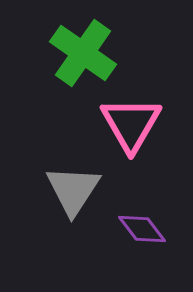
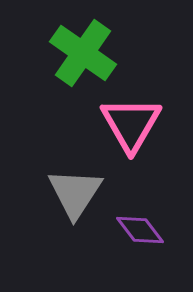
gray triangle: moved 2 px right, 3 px down
purple diamond: moved 2 px left, 1 px down
